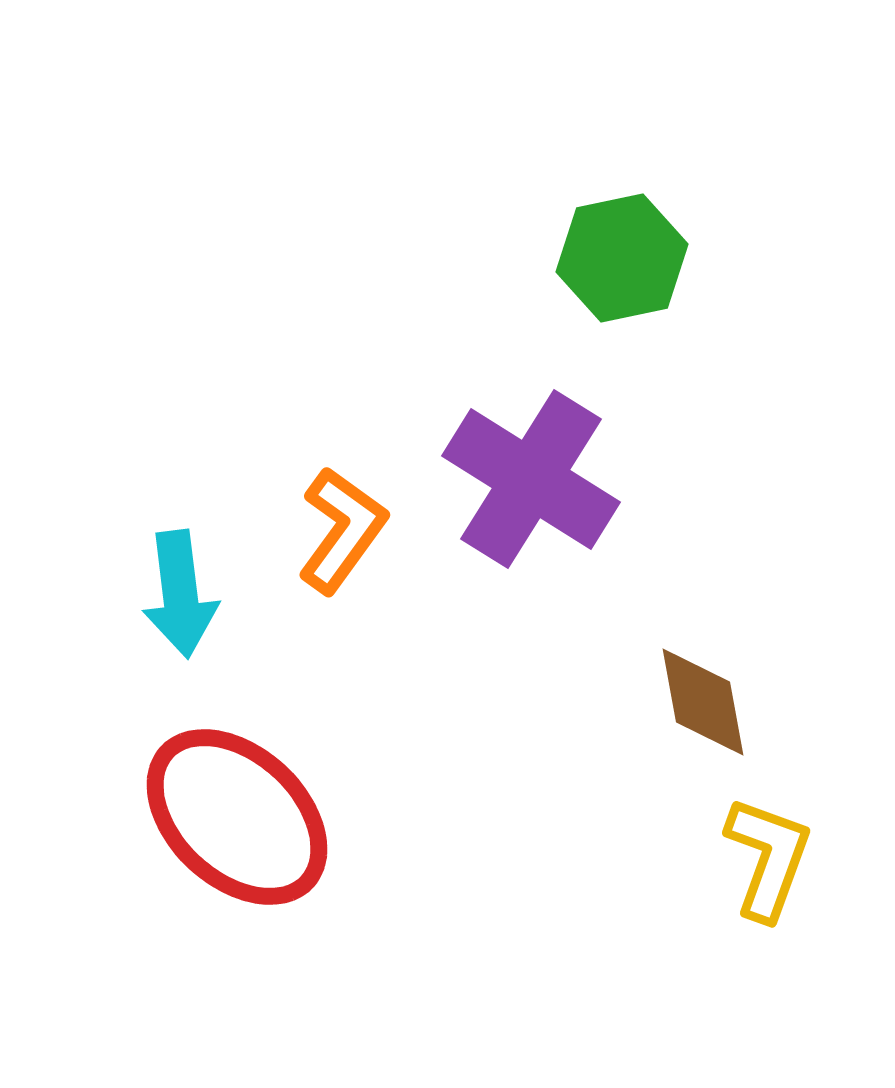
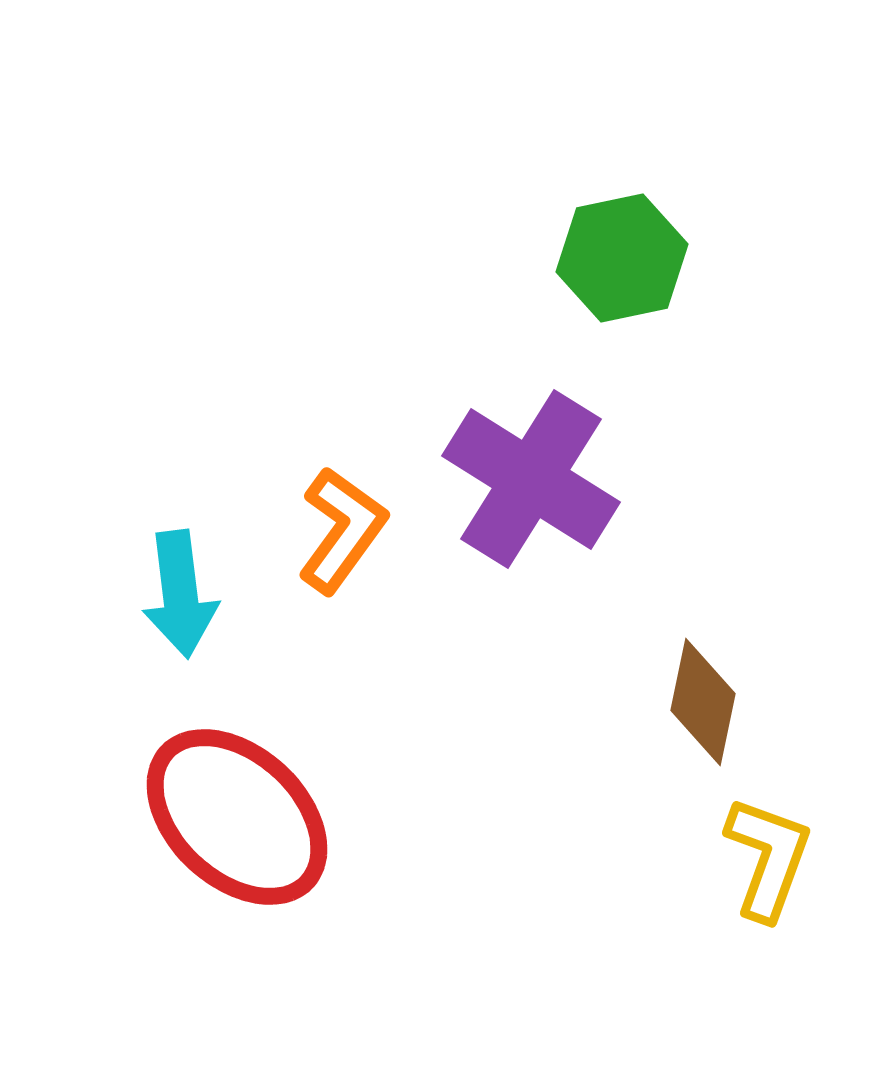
brown diamond: rotated 22 degrees clockwise
